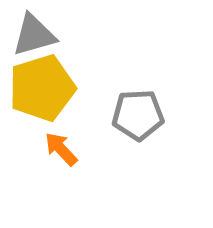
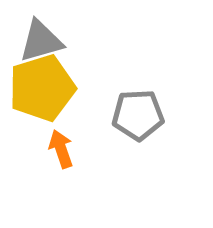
gray triangle: moved 7 px right, 6 px down
orange arrow: rotated 24 degrees clockwise
